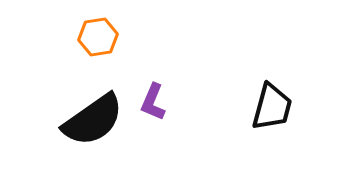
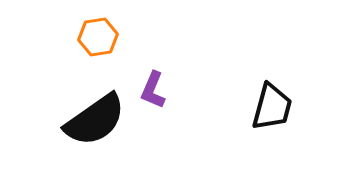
purple L-shape: moved 12 px up
black semicircle: moved 2 px right
